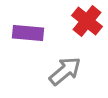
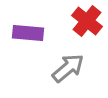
gray arrow: moved 3 px right, 3 px up
